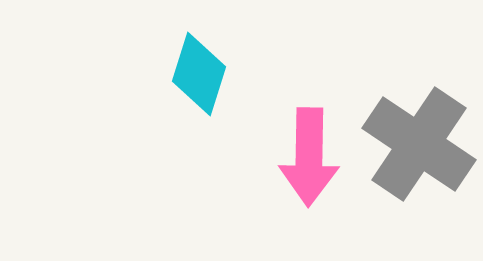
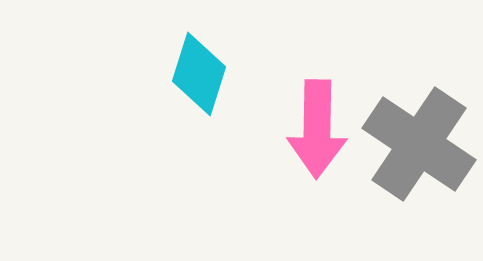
pink arrow: moved 8 px right, 28 px up
